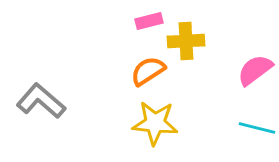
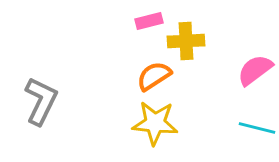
orange semicircle: moved 6 px right, 5 px down
gray L-shape: rotated 75 degrees clockwise
